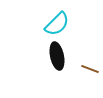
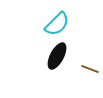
black ellipse: rotated 40 degrees clockwise
